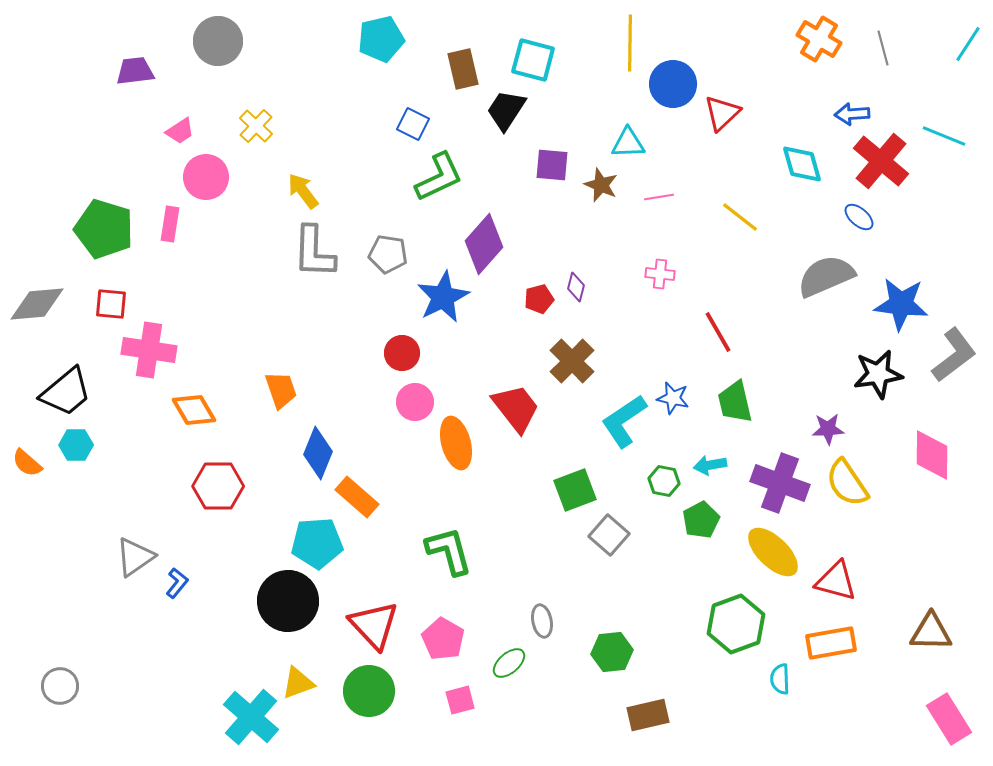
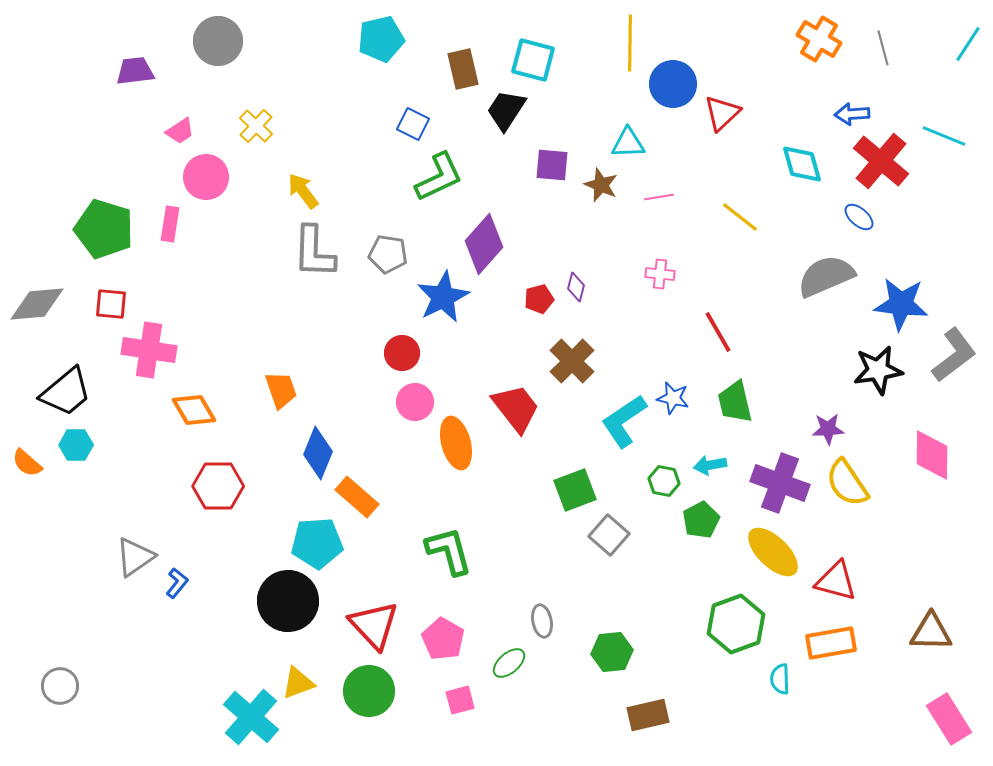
black star at (878, 374): moved 4 px up
